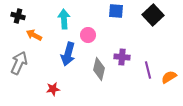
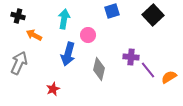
blue square: moved 4 px left; rotated 21 degrees counterclockwise
cyan arrow: rotated 12 degrees clockwise
purple cross: moved 9 px right
purple line: rotated 24 degrees counterclockwise
red star: rotated 16 degrees counterclockwise
